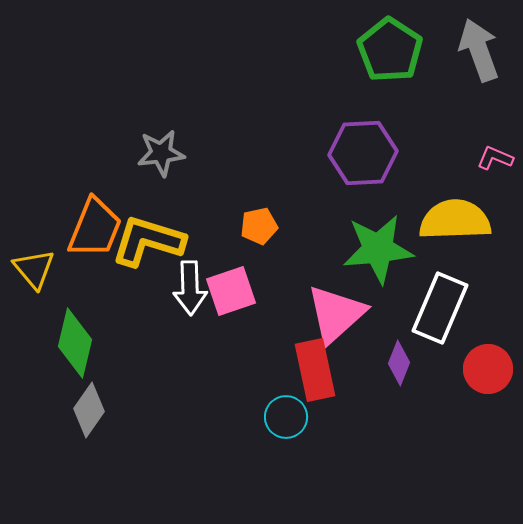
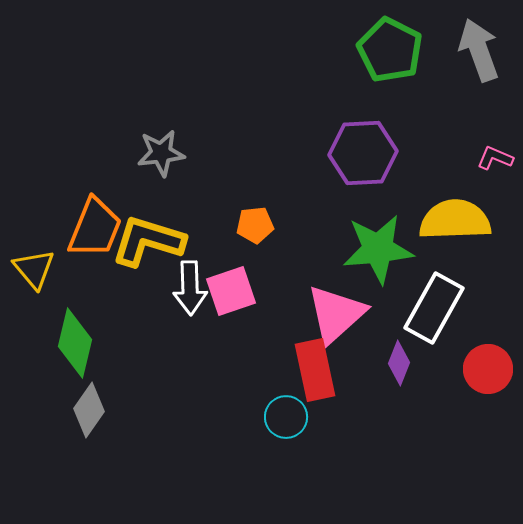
green pentagon: rotated 6 degrees counterclockwise
orange pentagon: moved 4 px left, 1 px up; rotated 6 degrees clockwise
white rectangle: moved 6 px left; rotated 6 degrees clockwise
